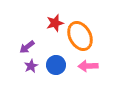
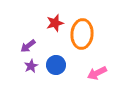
orange ellipse: moved 2 px right, 2 px up; rotated 32 degrees clockwise
purple arrow: moved 1 px right, 1 px up
pink arrow: moved 9 px right, 7 px down; rotated 24 degrees counterclockwise
